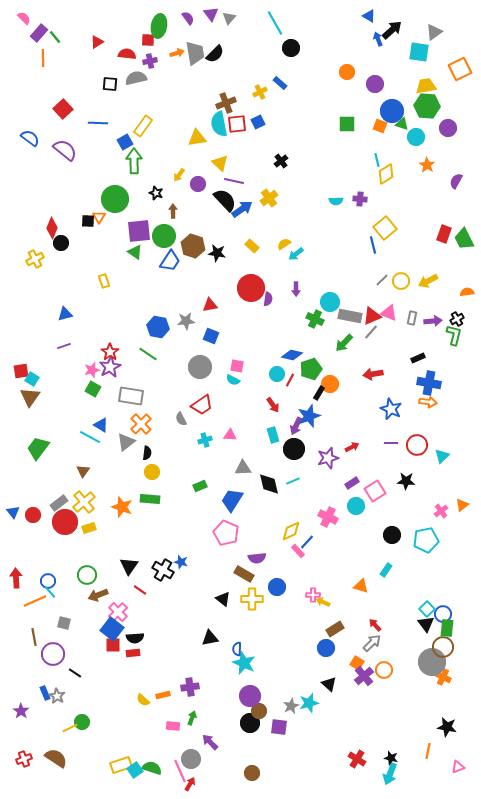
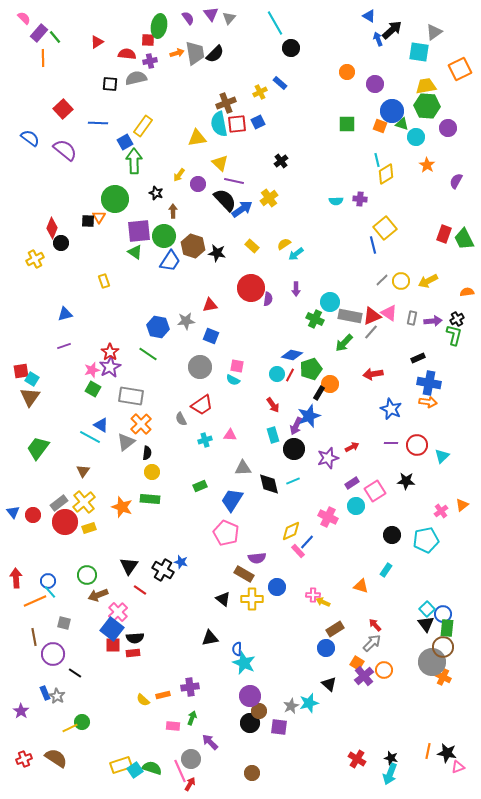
pink triangle at (389, 313): rotated 12 degrees clockwise
red line at (290, 380): moved 5 px up
black star at (447, 727): moved 26 px down
